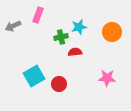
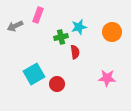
gray arrow: moved 2 px right
red semicircle: rotated 88 degrees clockwise
cyan square: moved 2 px up
red circle: moved 2 px left
